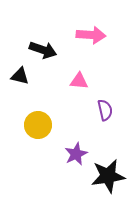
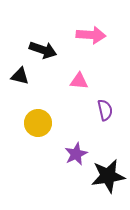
yellow circle: moved 2 px up
